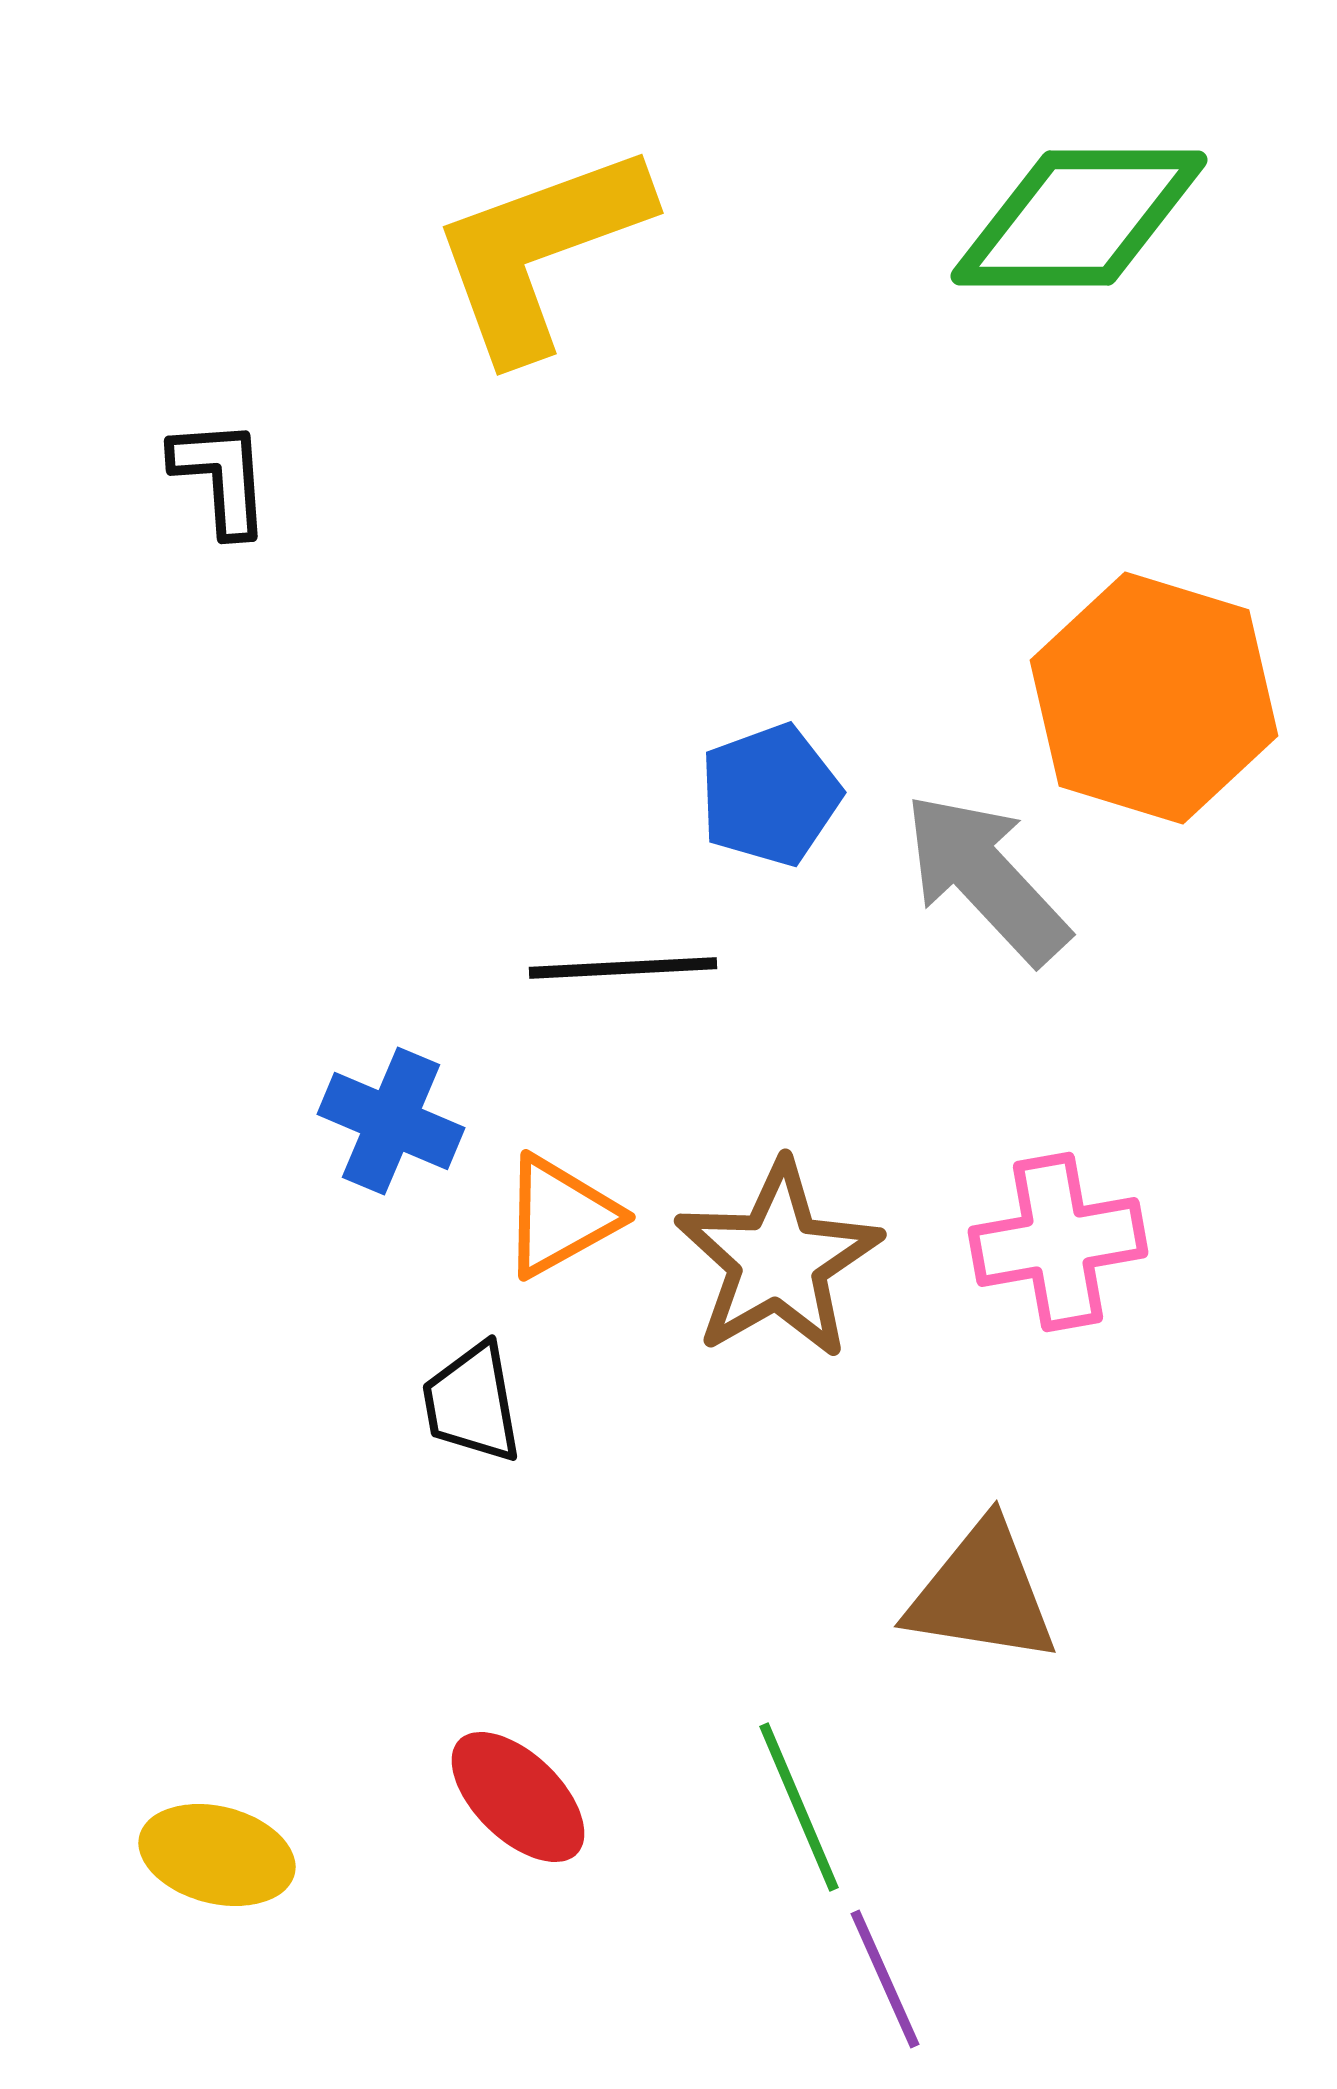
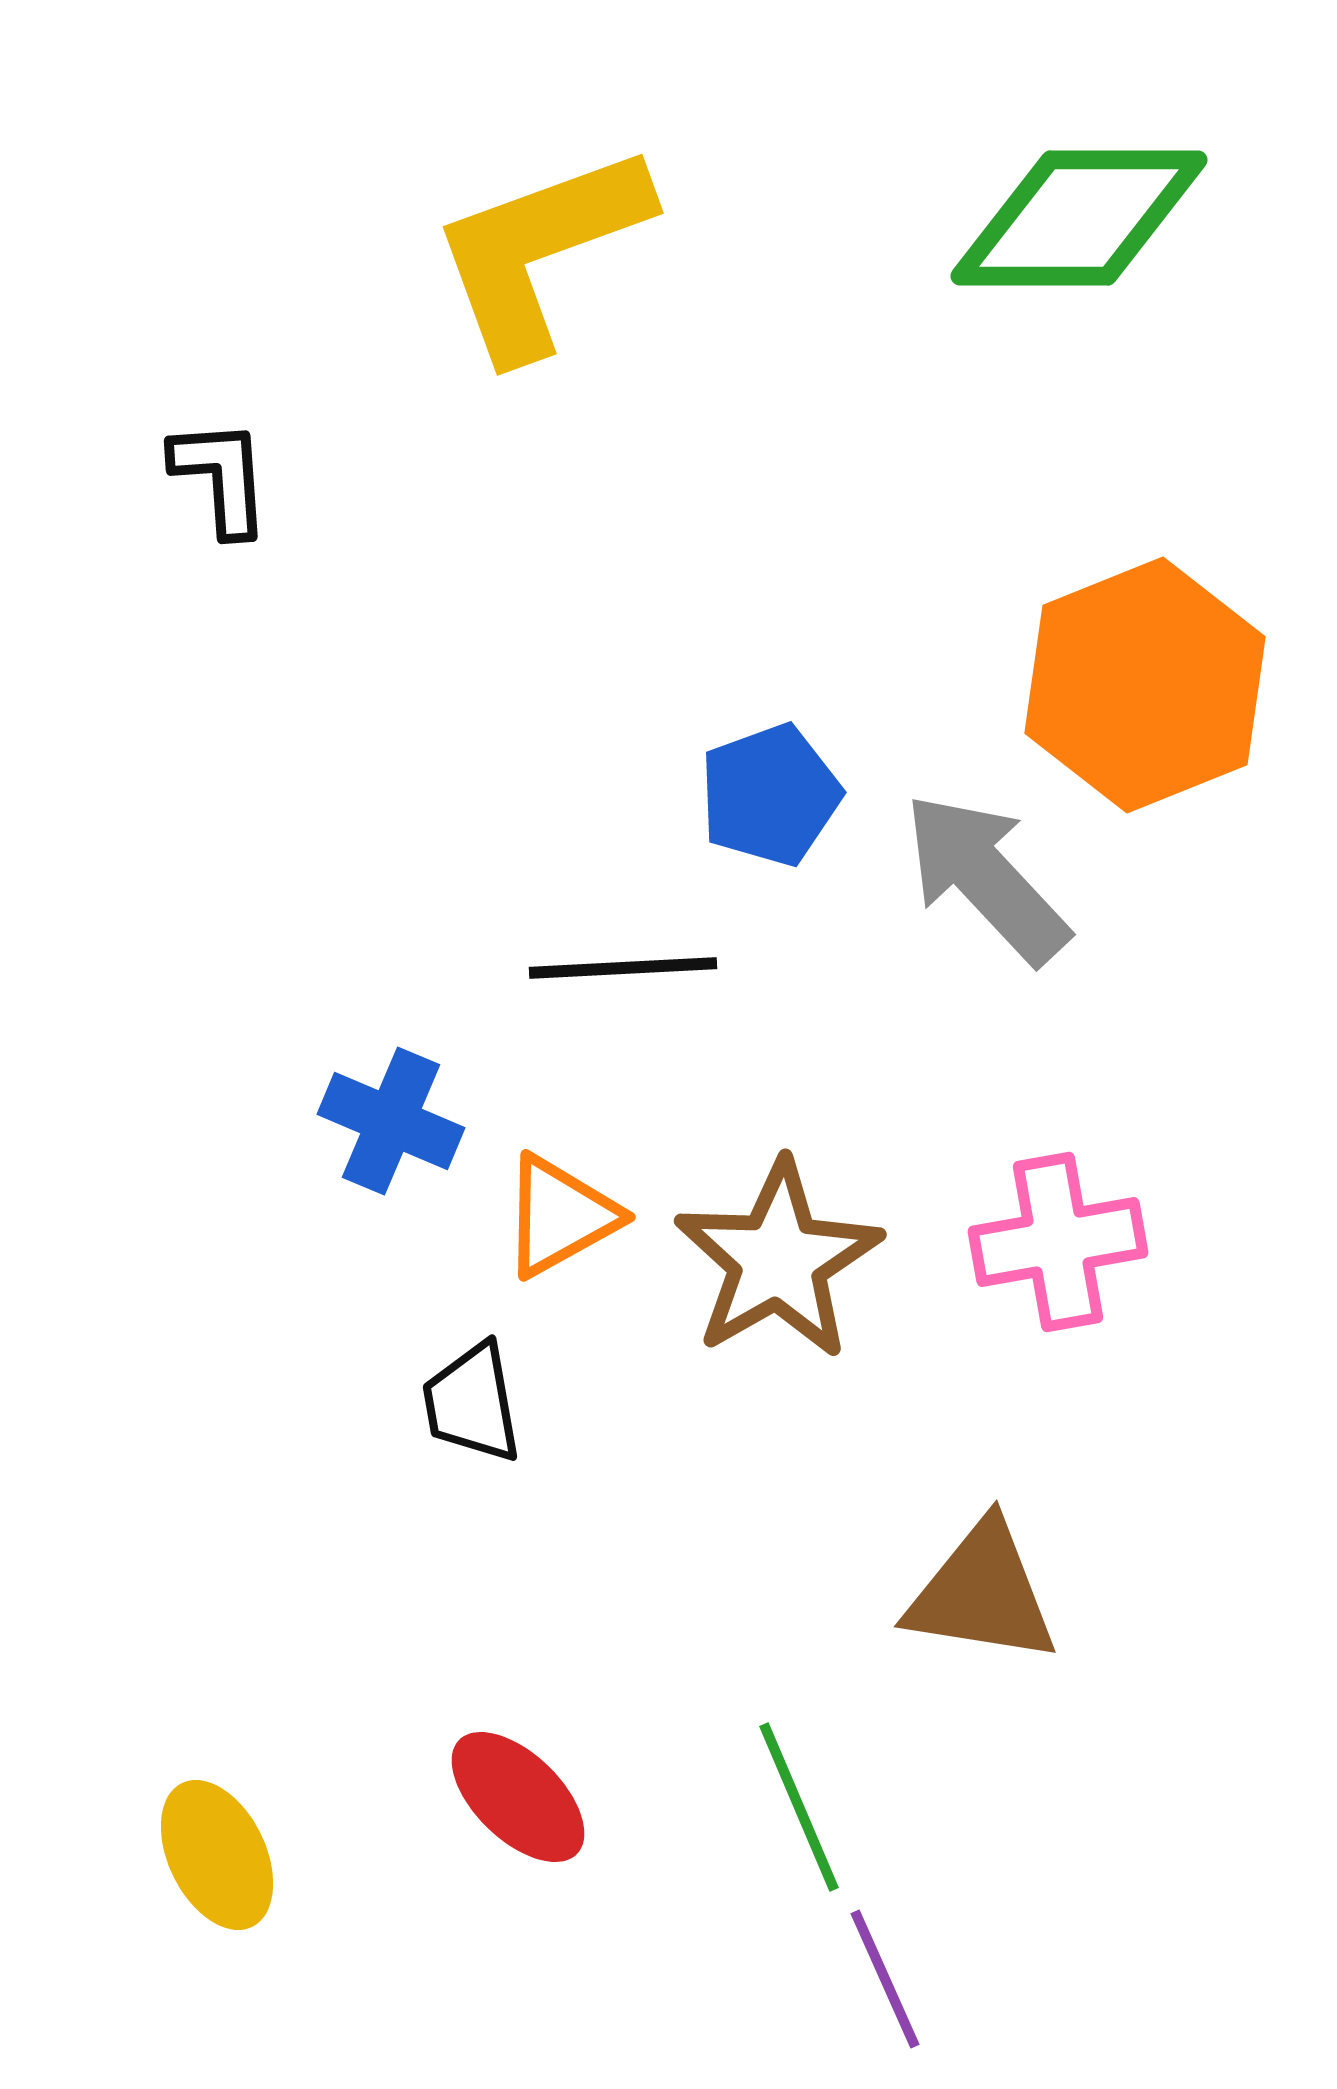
orange hexagon: moved 9 px left, 13 px up; rotated 21 degrees clockwise
yellow ellipse: rotated 50 degrees clockwise
